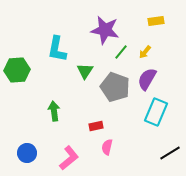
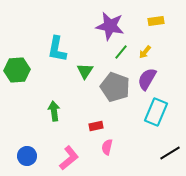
purple star: moved 5 px right, 4 px up
blue circle: moved 3 px down
